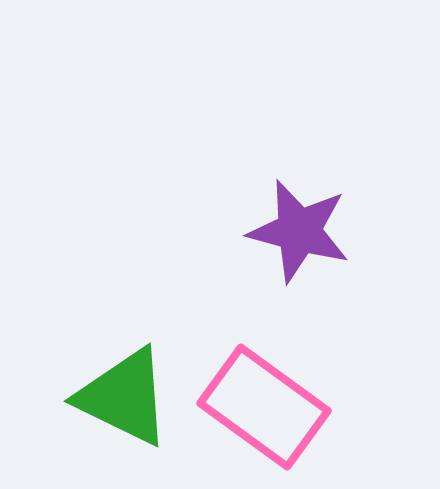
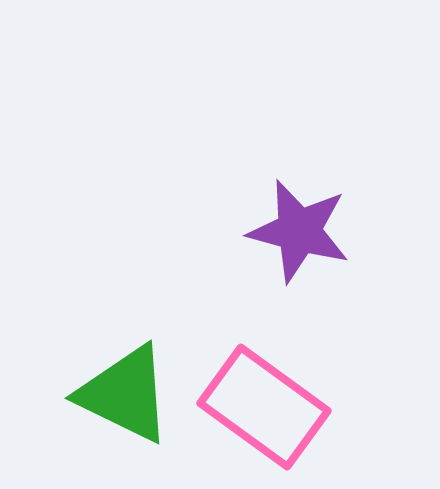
green triangle: moved 1 px right, 3 px up
